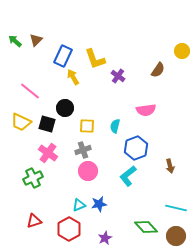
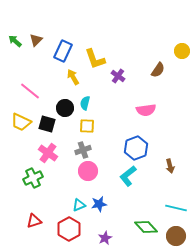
blue rectangle: moved 5 px up
cyan semicircle: moved 30 px left, 23 px up
